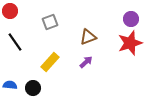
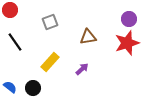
red circle: moved 1 px up
purple circle: moved 2 px left
brown triangle: rotated 12 degrees clockwise
red star: moved 3 px left
purple arrow: moved 4 px left, 7 px down
blue semicircle: moved 2 px down; rotated 32 degrees clockwise
